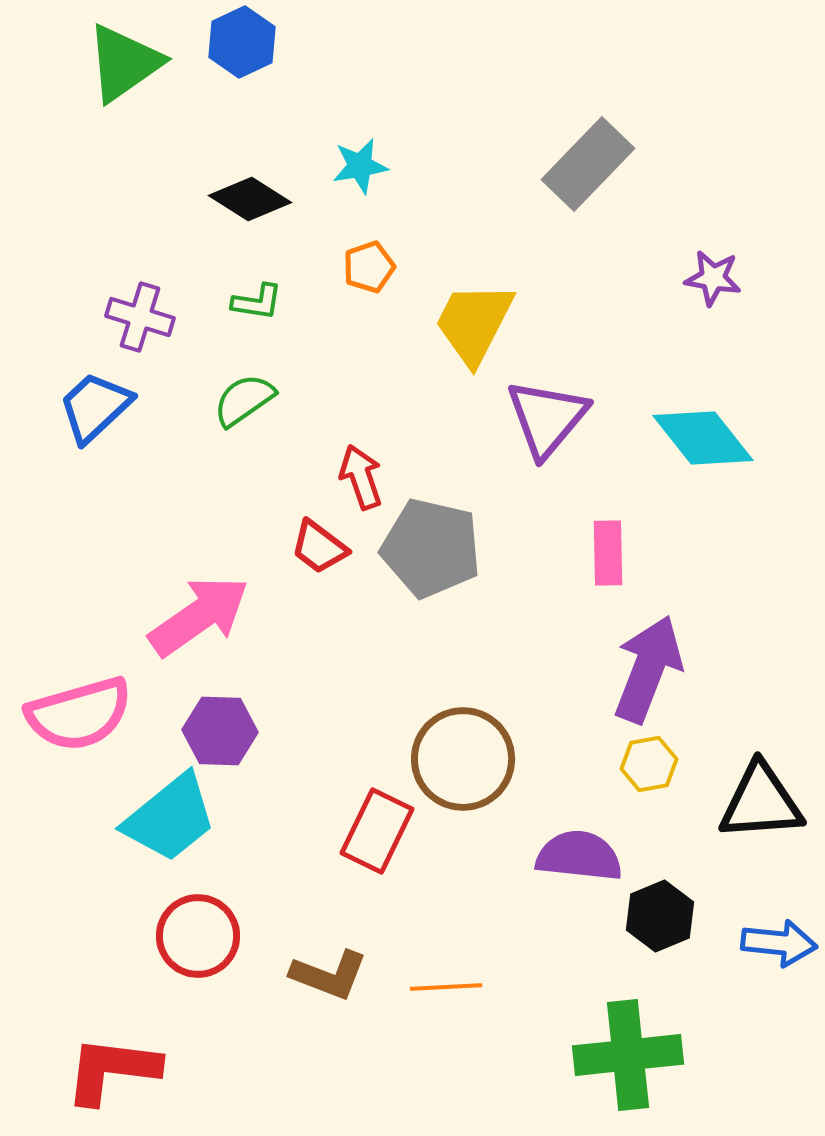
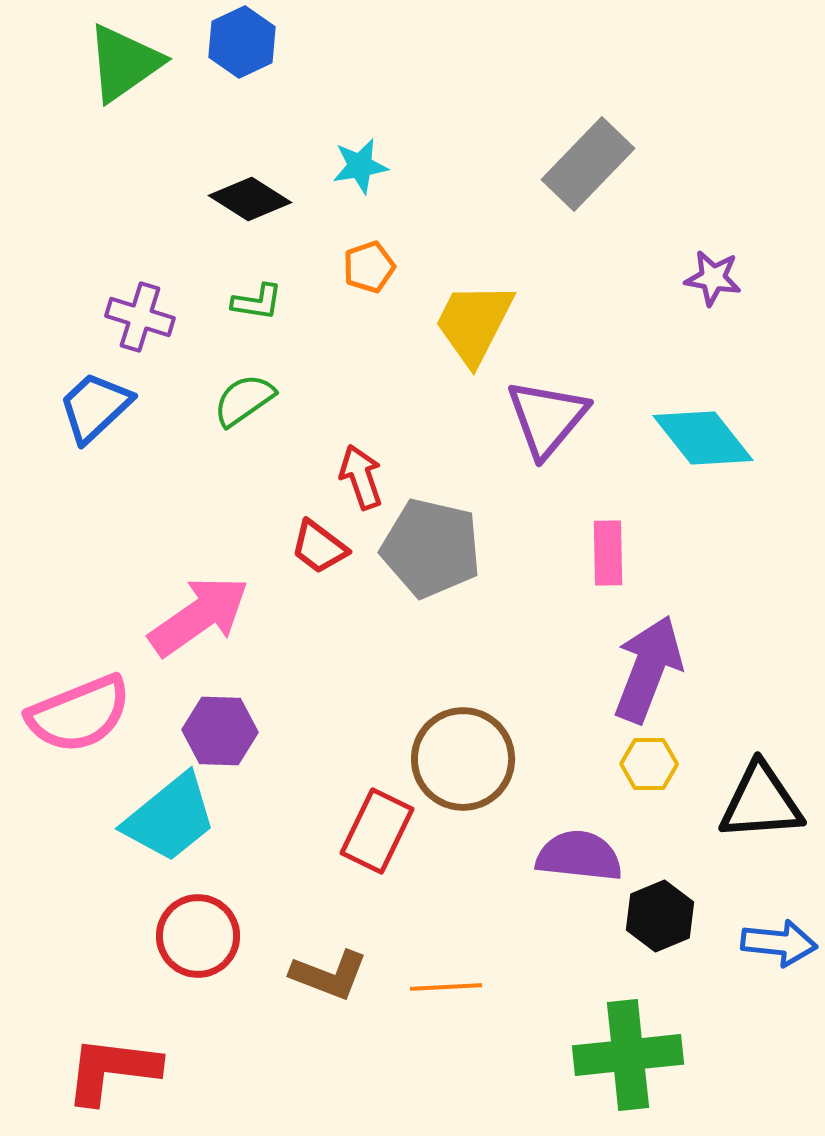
pink semicircle: rotated 6 degrees counterclockwise
yellow hexagon: rotated 10 degrees clockwise
